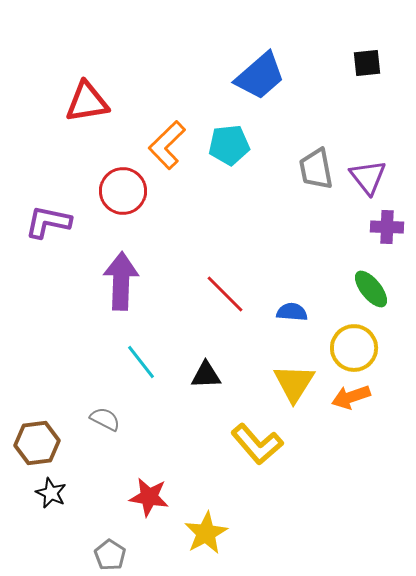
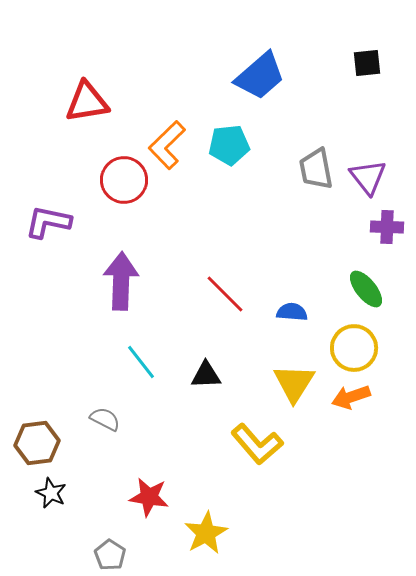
red circle: moved 1 px right, 11 px up
green ellipse: moved 5 px left
